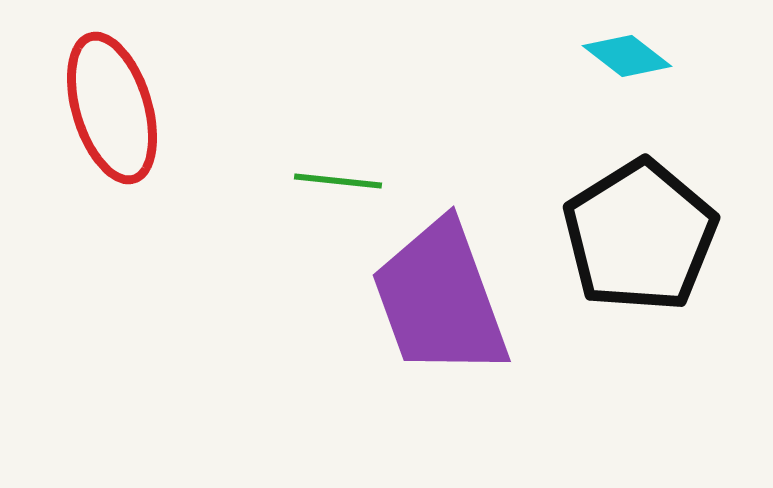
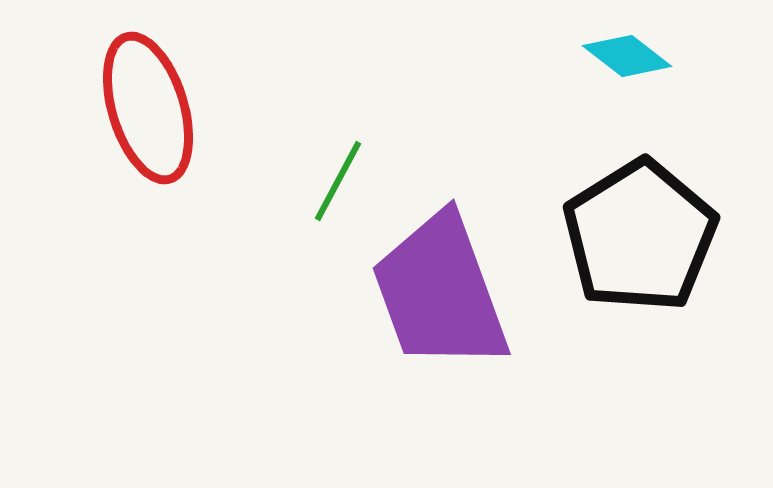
red ellipse: moved 36 px right
green line: rotated 68 degrees counterclockwise
purple trapezoid: moved 7 px up
